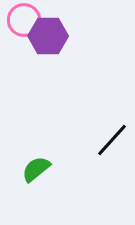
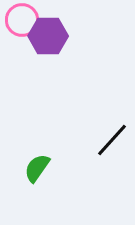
pink circle: moved 2 px left
green semicircle: moved 1 px right, 1 px up; rotated 16 degrees counterclockwise
